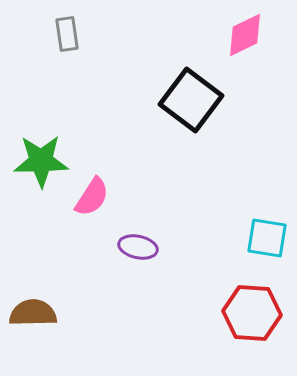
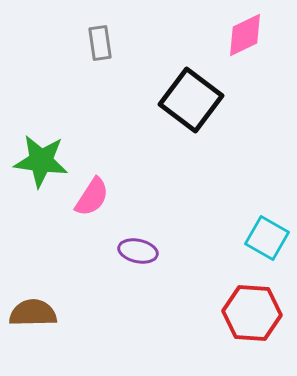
gray rectangle: moved 33 px right, 9 px down
green star: rotated 8 degrees clockwise
cyan square: rotated 21 degrees clockwise
purple ellipse: moved 4 px down
